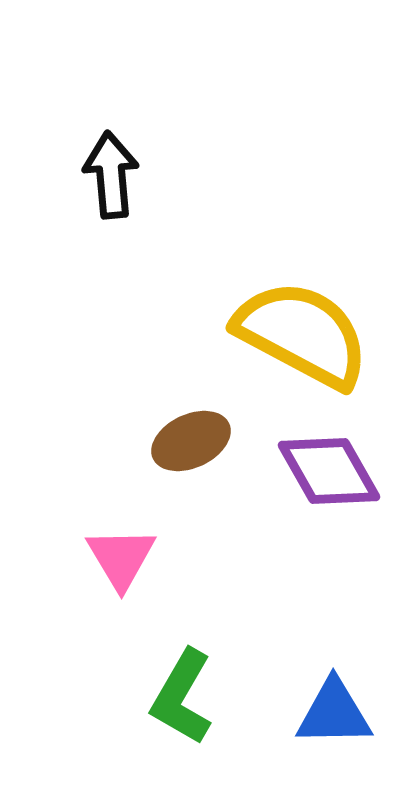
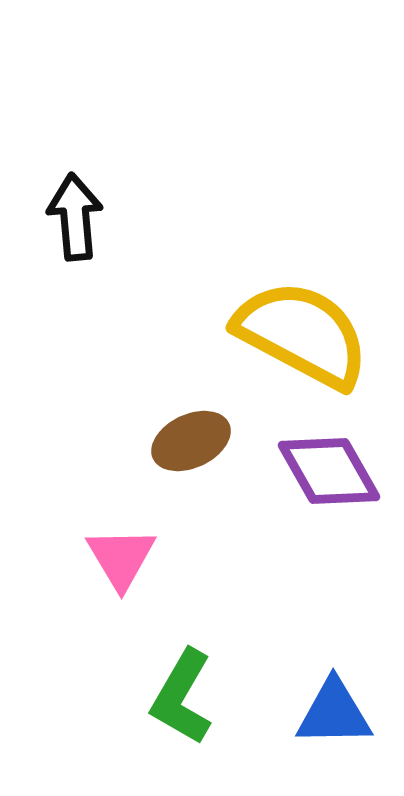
black arrow: moved 36 px left, 42 px down
